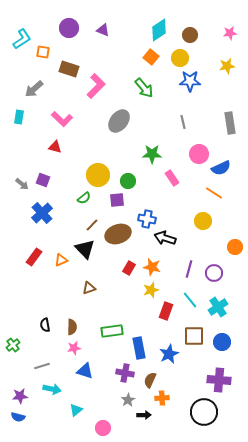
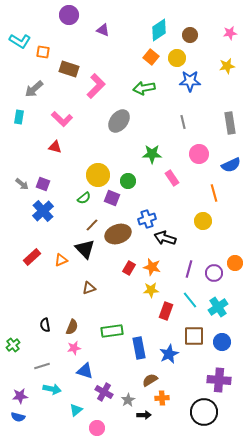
purple circle at (69, 28): moved 13 px up
cyan L-shape at (22, 39): moved 2 px left, 2 px down; rotated 65 degrees clockwise
yellow circle at (180, 58): moved 3 px left
green arrow at (144, 88): rotated 120 degrees clockwise
blue semicircle at (221, 168): moved 10 px right, 3 px up
purple square at (43, 180): moved 4 px down
orange line at (214, 193): rotated 42 degrees clockwise
purple square at (117, 200): moved 5 px left, 2 px up; rotated 28 degrees clockwise
blue cross at (42, 213): moved 1 px right, 2 px up
blue cross at (147, 219): rotated 30 degrees counterclockwise
orange circle at (235, 247): moved 16 px down
red rectangle at (34, 257): moved 2 px left; rotated 12 degrees clockwise
yellow star at (151, 290): rotated 14 degrees clockwise
brown semicircle at (72, 327): rotated 21 degrees clockwise
purple cross at (125, 373): moved 21 px left, 19 px down; rotated 18 degrees clockwise
brown semicircle at (150, 380): rotated 35 degrees clockwise
pink circle at (103, 428): moved 6 px left
